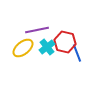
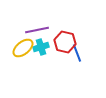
cyan cross: moved 6 px left; rotated 21 degrees clockwise
